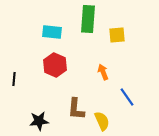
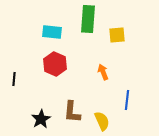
red hexagon: moved 1 px up
blue line: moved 3 px down; rotated 42 degrees clockwise
brown L-shape: moved 4 px left, 3 px down
black star: moved 2 px right, 2 px up; rotated 24 degrees counterclockwise
